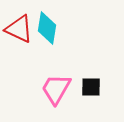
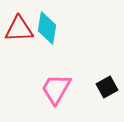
red triangle: rotated 28 degrees counterclockwise
black square: moved 16 px right; rotated 30 degrees counterclockwise
